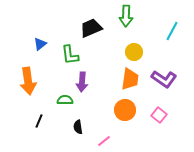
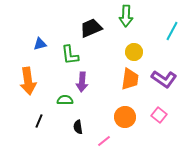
blue triangle: rotated 24 degrees clockwise
orange circle: moved 7 px down
